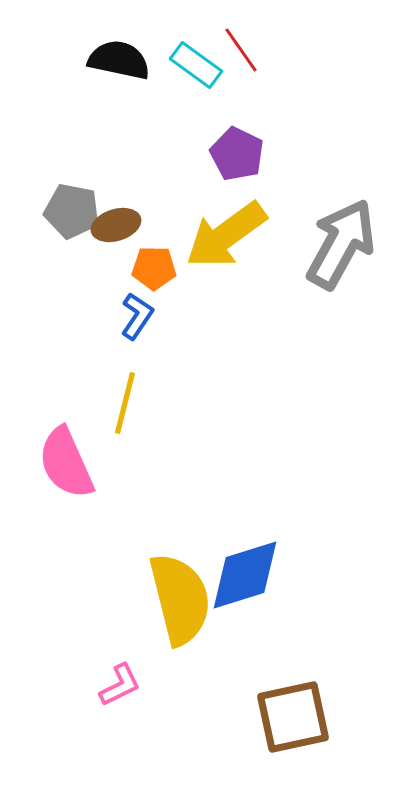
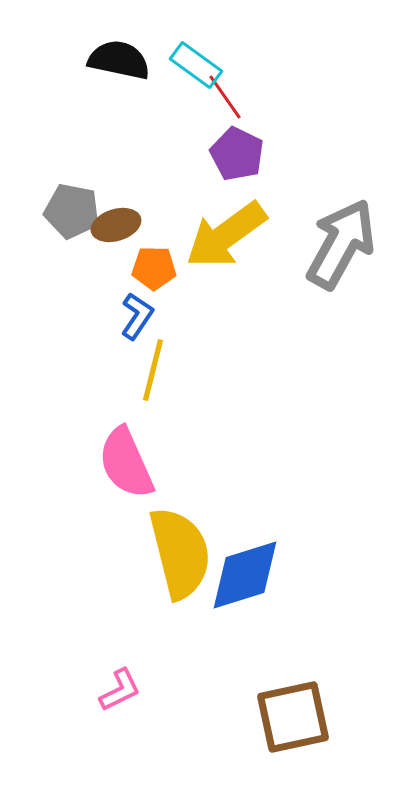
red line: moved 16 px left, 47 px down
yellow line: moved 28 px right, 33 px up
pink semicircle: moved 60 px right
yellow semicircle: moved 46 px up
pink L-shape: moved 5 px down
